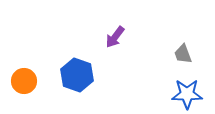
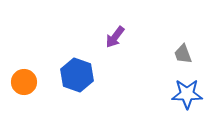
orange circle: moved 1 px down
